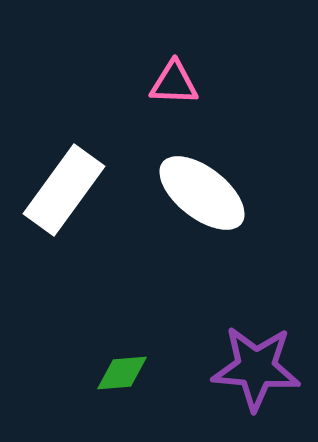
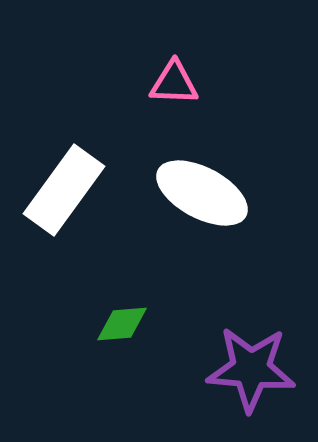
white ellipse: rotated 10 degrees counterclockwise
purple star: moved 5 px left, 1 px down
green diamond: moved 49 px up
